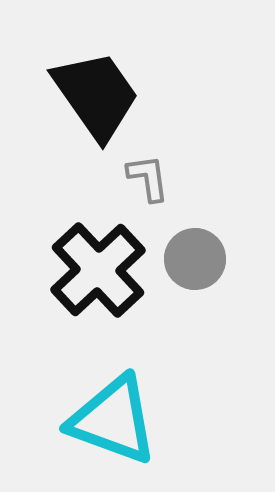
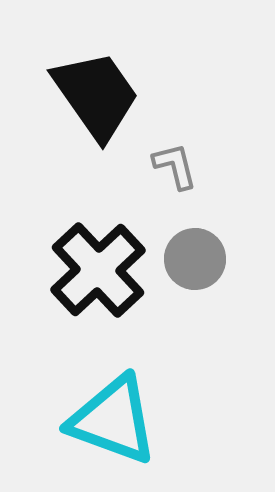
gray L-shape: moved 27 px right, 12 px up; rotated 6 degrees counterclockwise
